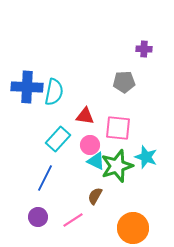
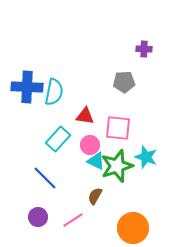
blue line: rotated 72 degrees counterclockwise
